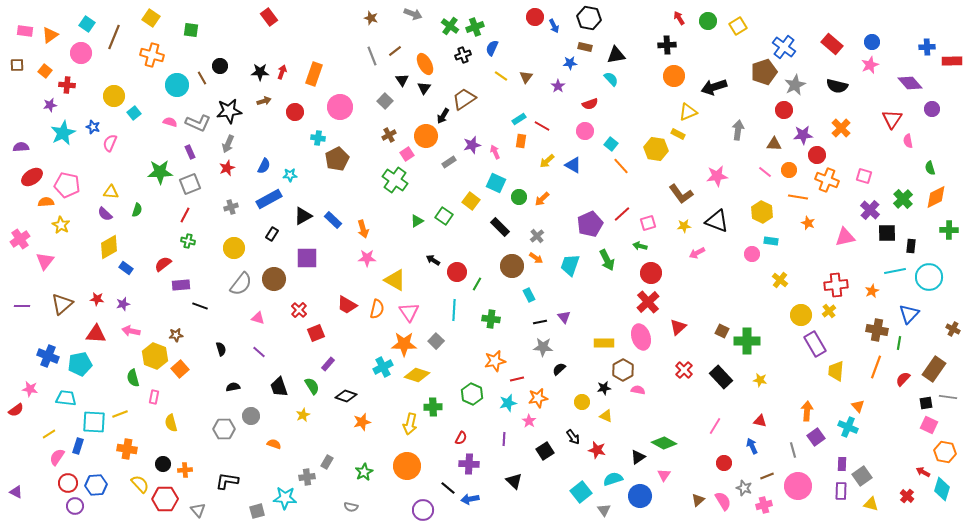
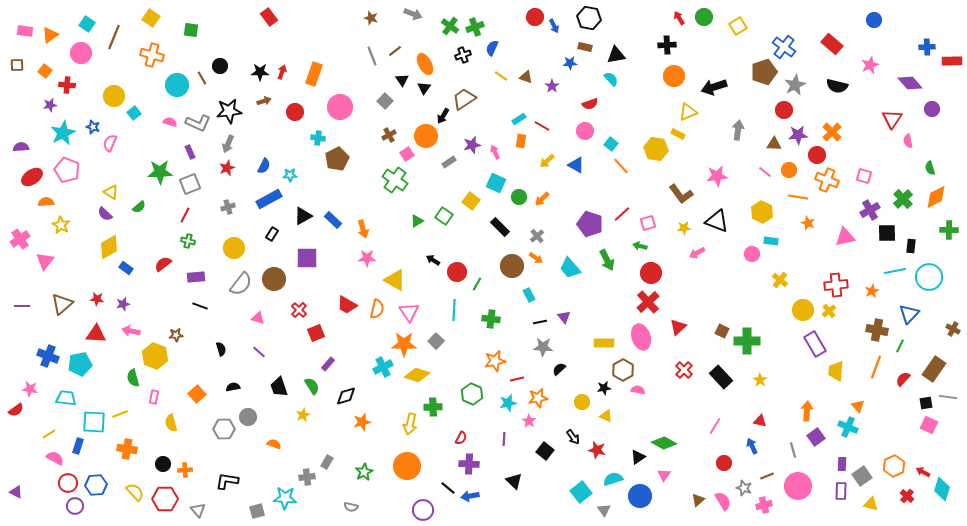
green circle at (708, 21): moved 4 px left, 4 px up
blue circle at (872, 42): moved 2 px right, 22 px up
brown triangle at (526, 77): rotated 48 degrees counterclockwise
purple star at (558, 86): moved 6 px left
orange cross at (841, 128): moved 9 px left, 4 px down
purple star at (803, 135): moved 5 px left
blue triangle at (573, 165): moved 3 px right
pink pentagon at (67, 185): moved 15 px up; rotated 10 degrees clockwise
yellow triangle at (111, 192): rotated 28 degrees clockwise
gray cross at (231, 207): moved 3 px left
green semicircle at (137, 210): moved 2 px right, 3 px up; rotated 32 degrees clockwise
purple cross at (870, 210): rotated 18 degrees clockwise
purple pentagon at (590, 224): rotated 30 degrees counterclockwise
yellow star at (684, 226): moved 2 px down
cyan trapezoid at (570, 265): moved 3 px down; rotated 60 degrees counterclockwise
purple rectangle at (181, 285): moved 15 px right, 8 px up
yellow circle at (801, 315): moved 2 px right, 5 px up
green line at (899, 343): moved 1 px right, 3 px down; rotated 16 degrees clockwise
orange square at (180, 369): moved 17 px right, 25 px down
yellow star at (760, 380): rotated 24 degrees clockwise
black diamond at (346, 396): rotated 35 degrees counterclockwise
gray circle at (251, 416): moved 3 px left, 1 px down
black square at (545, 451): rotated 18 degrees counterclockwise
orange hexagon at (945, 452): moved 51 px left, 14 px down; rotated 25 degrees clockwise
pink semicircle at (57, 457): moved 2 px left, 1 px down; rotated 84 degrees clockwise
yellow semicircle at (140, 484): moved 5 px left, 8 px down
blue arrow at (470, 499): moved 3 px up
